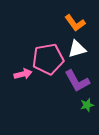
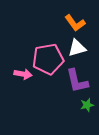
white triangle: moved 1 px up
pink arrow: rotated 24 degrees clockwise
purple L-shape: rotated 16 degrees clockwise
